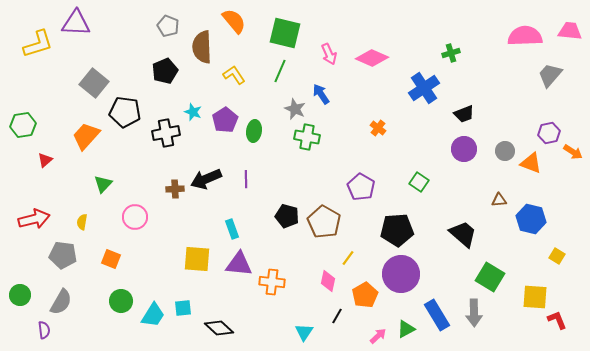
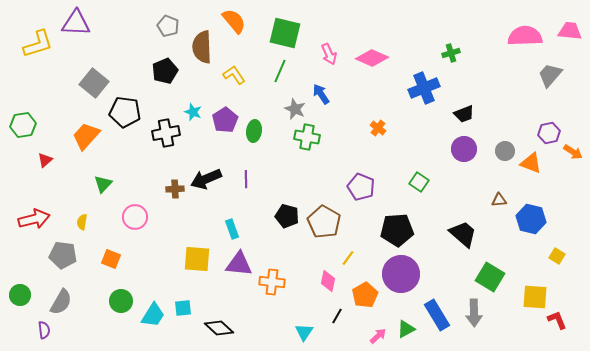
blue cross at (424, 88): rotated 12 degrees clockwise
purple pentagon at (361, 187): rotated 8 degrees counterclockwise
